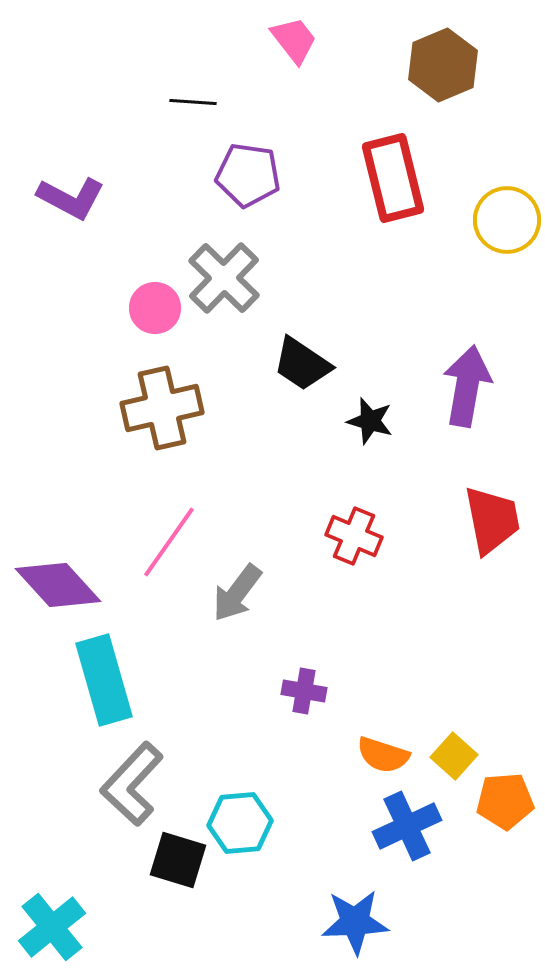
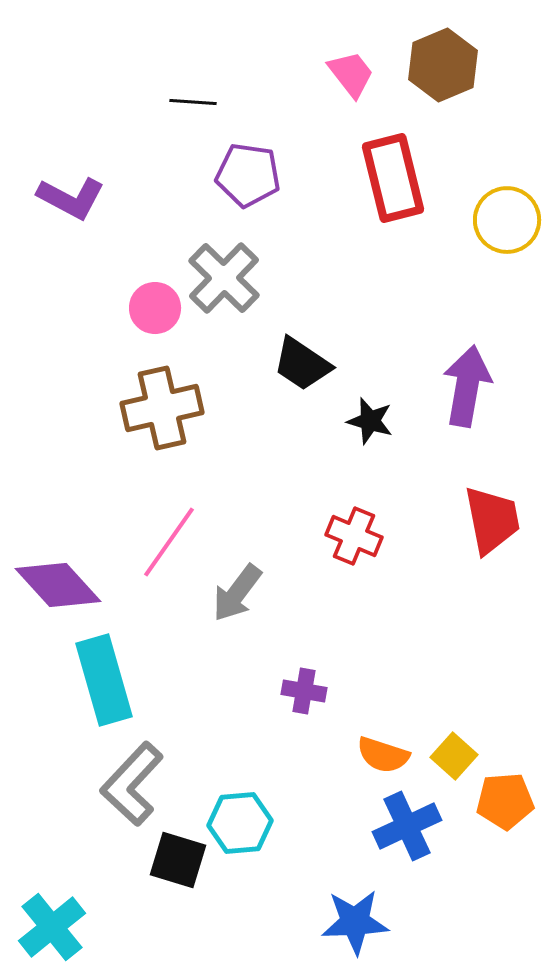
pink trapezoid: moved 57 px right, 34 px down
